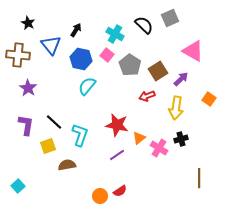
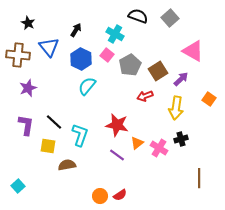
gray square: rotated 18 degrees counterclockwise
black semicircle: moved 6 px left, 9 px up; rotated 24 degrees counterclockwise
blue triangle: moved 2 px left, 2 px down
blue hexagon: rotated 15 degrees clockwise
gray pentagon: rotated 10 degrees clockwise
purple star: rotated 18 degrees clockwise
red arrow: moved 2 px left
orange triangle: moved 2 px left, 5 px down
yellow square: rotated 28 degrees clockwise
purple line: rotated 70 degrees clockwise
red semicircle: moved 4 px down
